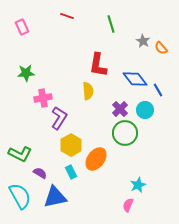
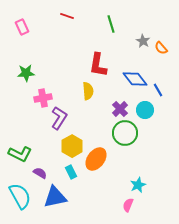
yellow hexagon: moved 1 px right, 1 px down
